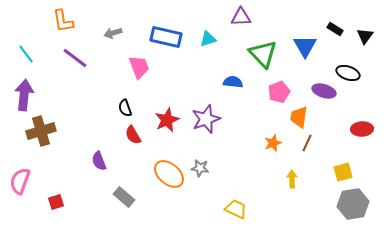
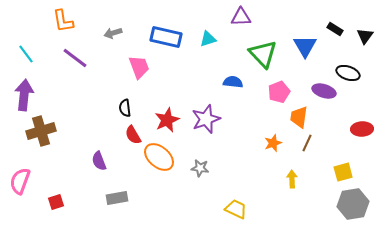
black semicircle: rotated 12 degrees clockwise
orange ellipse: moved 10 px left, 17 px up
gray rectangle: moved 7 px left, 1 px down; rotated 50 degrees counterclockwise
